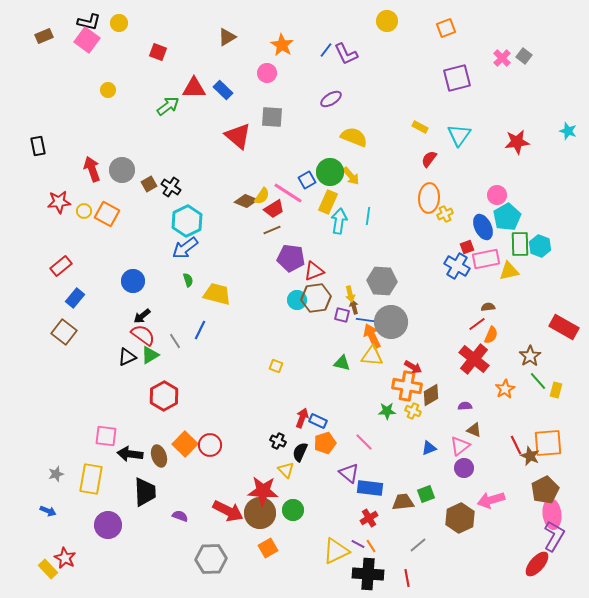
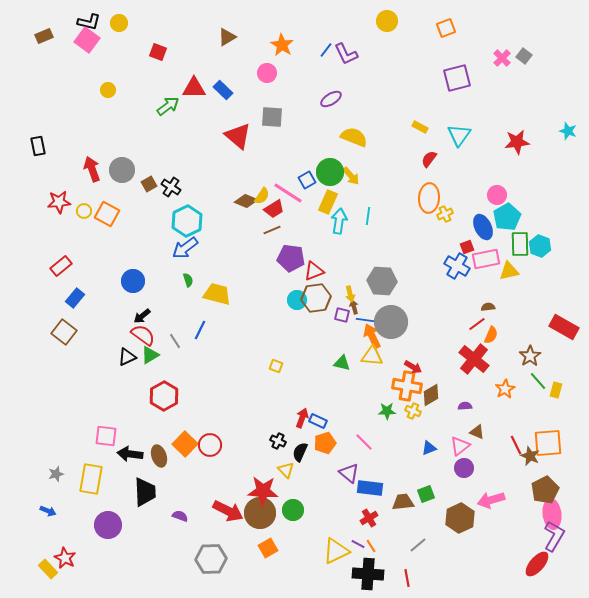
brown triangle at (474, 430): moved 3 px right, 2 px down
